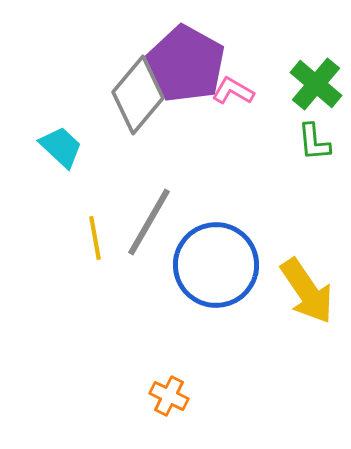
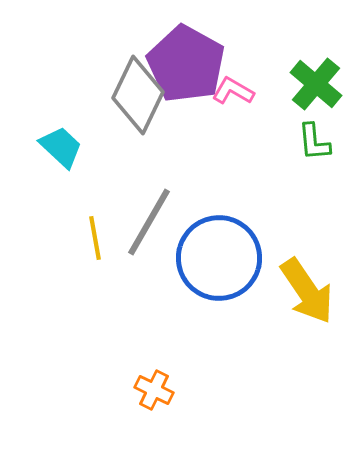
gray diamond: rotated 14 degrees counterclockwise
blue circle: moved 3 px right, 7 px up
orange cross: moved 15 px left, 6 px up
